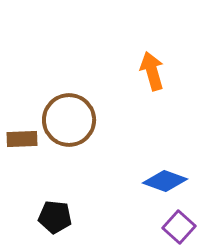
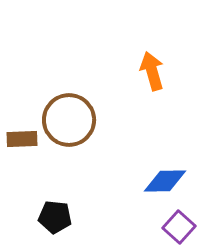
blue diamond: rotated 21 degrees counterclockwise
